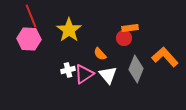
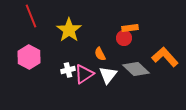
pink hexagon: moved 18 px down; rotated 25 degrees clockwise
orange semicircle: rotated 16 degrees clockwise
gray diamond: rotated 68 degrees counterclockwise
white triangle: rotated 18 degrees clockwise
